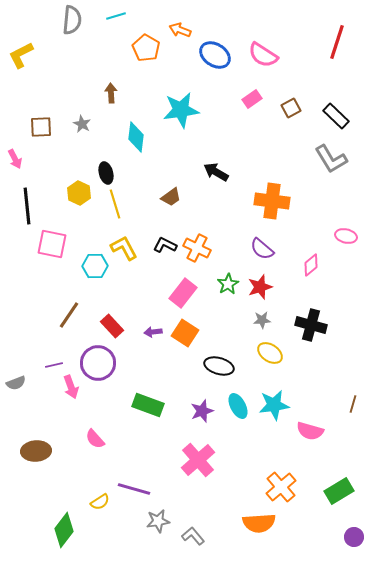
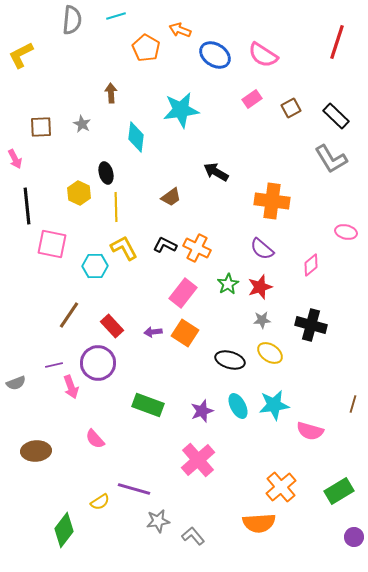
yellow line at (115, 204): moved 1 px right, 3 px down; rotated 16 degrees clockwise
pink ellipse at (346, 236): moved 4 px up
black ellipse at (219, 366): moved 11 px right, 6 px up
